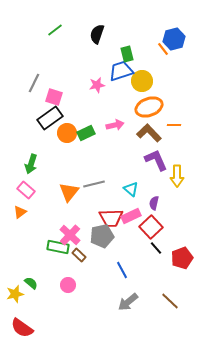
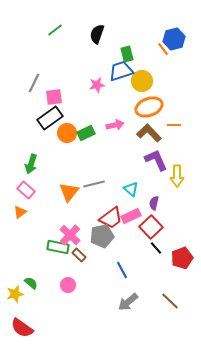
pink square at (54, 97): rotated 24 degrees counterclockwise
red trapezoid at (111, 218): rotated 35 degrees counterclockwise
